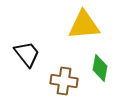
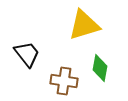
yellow triangle: rotated 12 degrees counterclockwise
